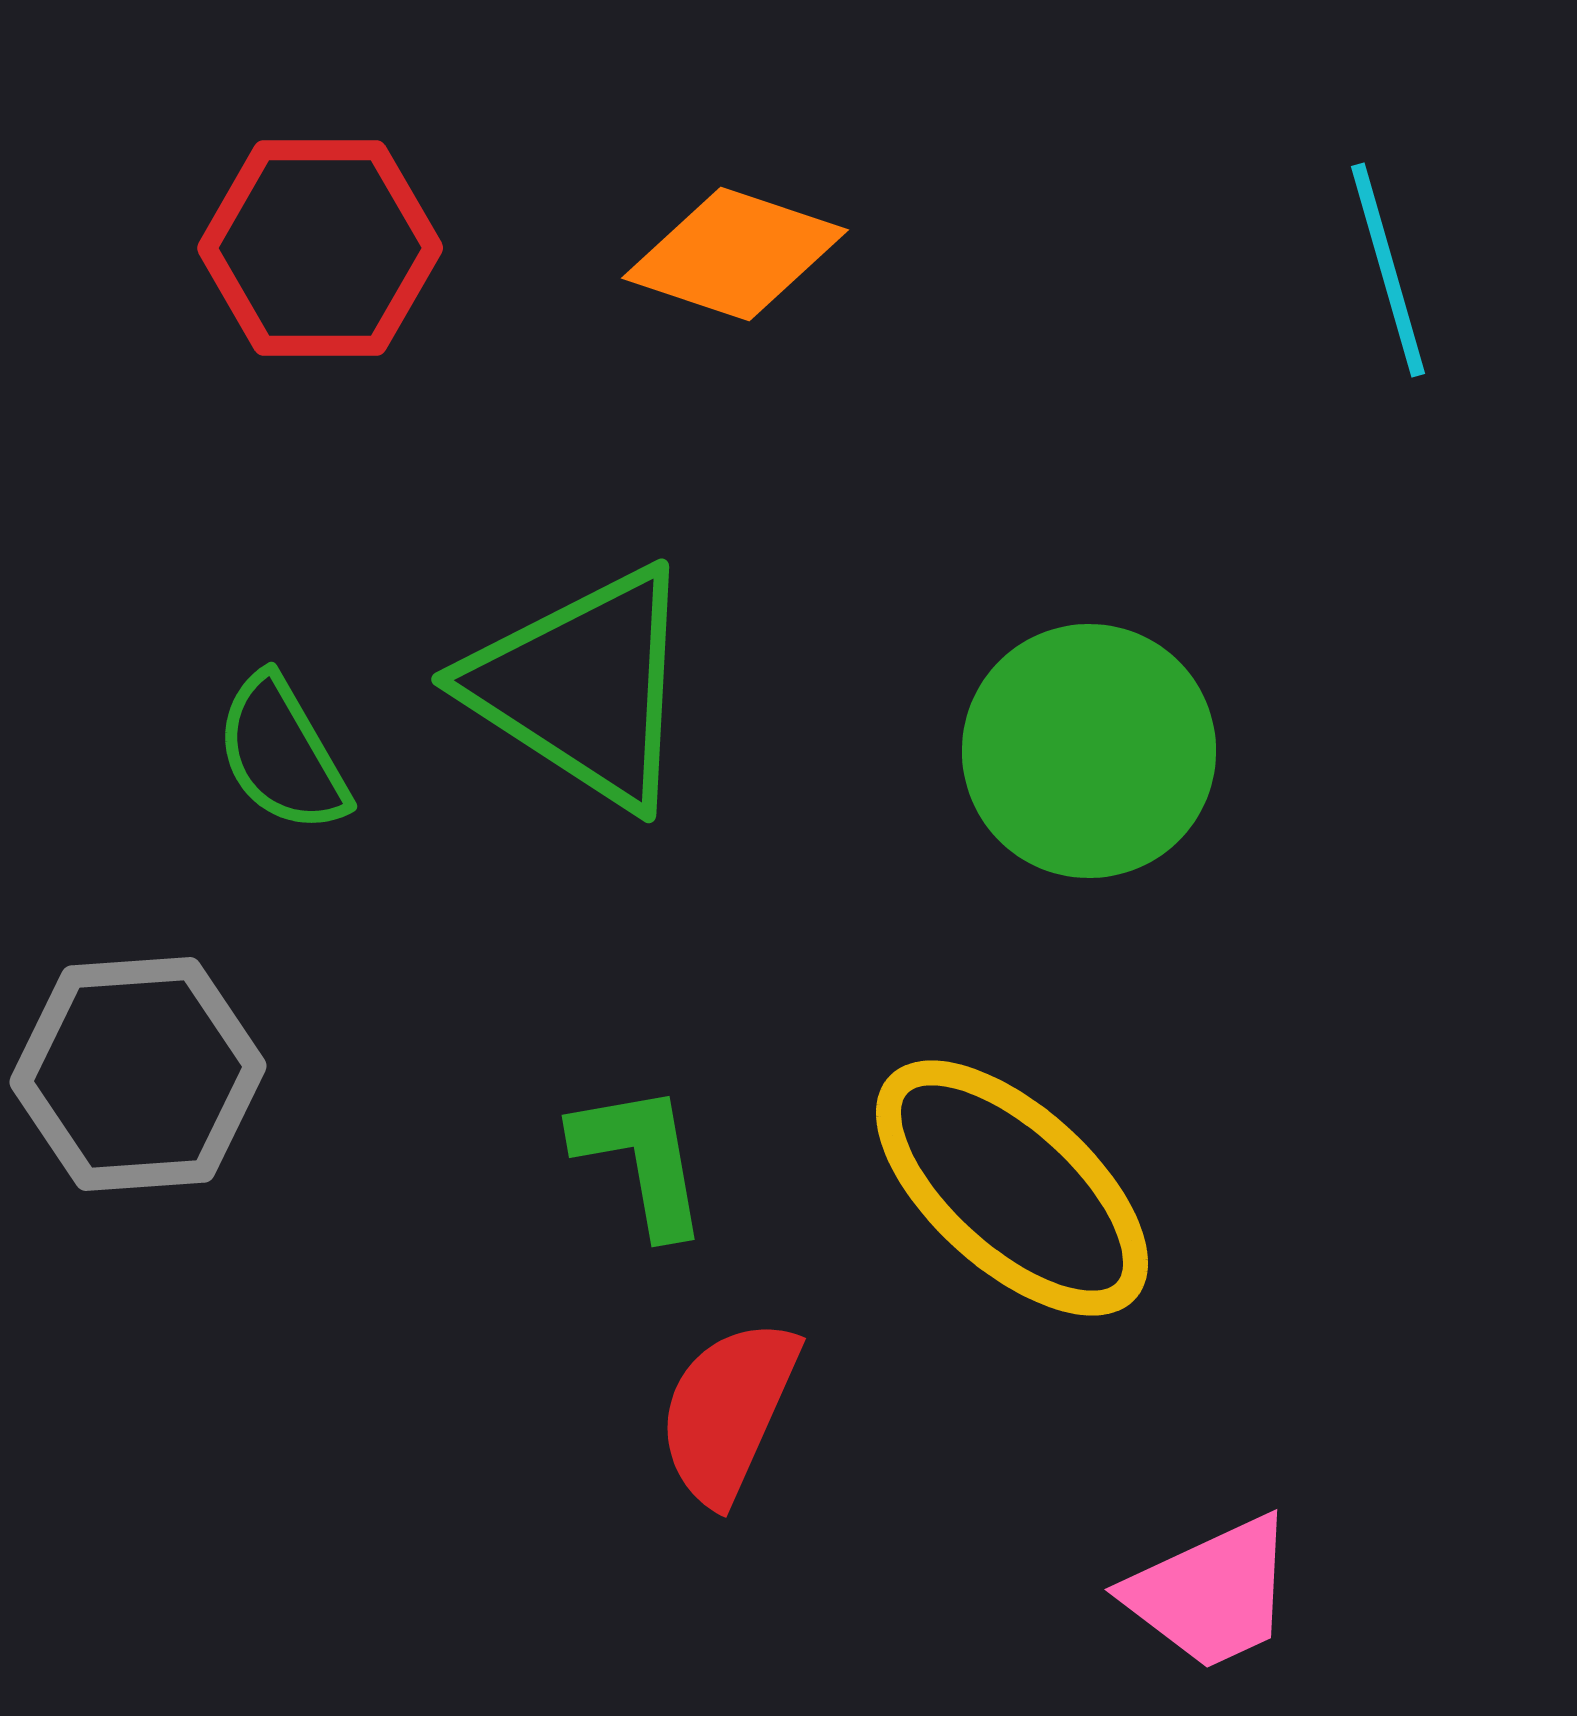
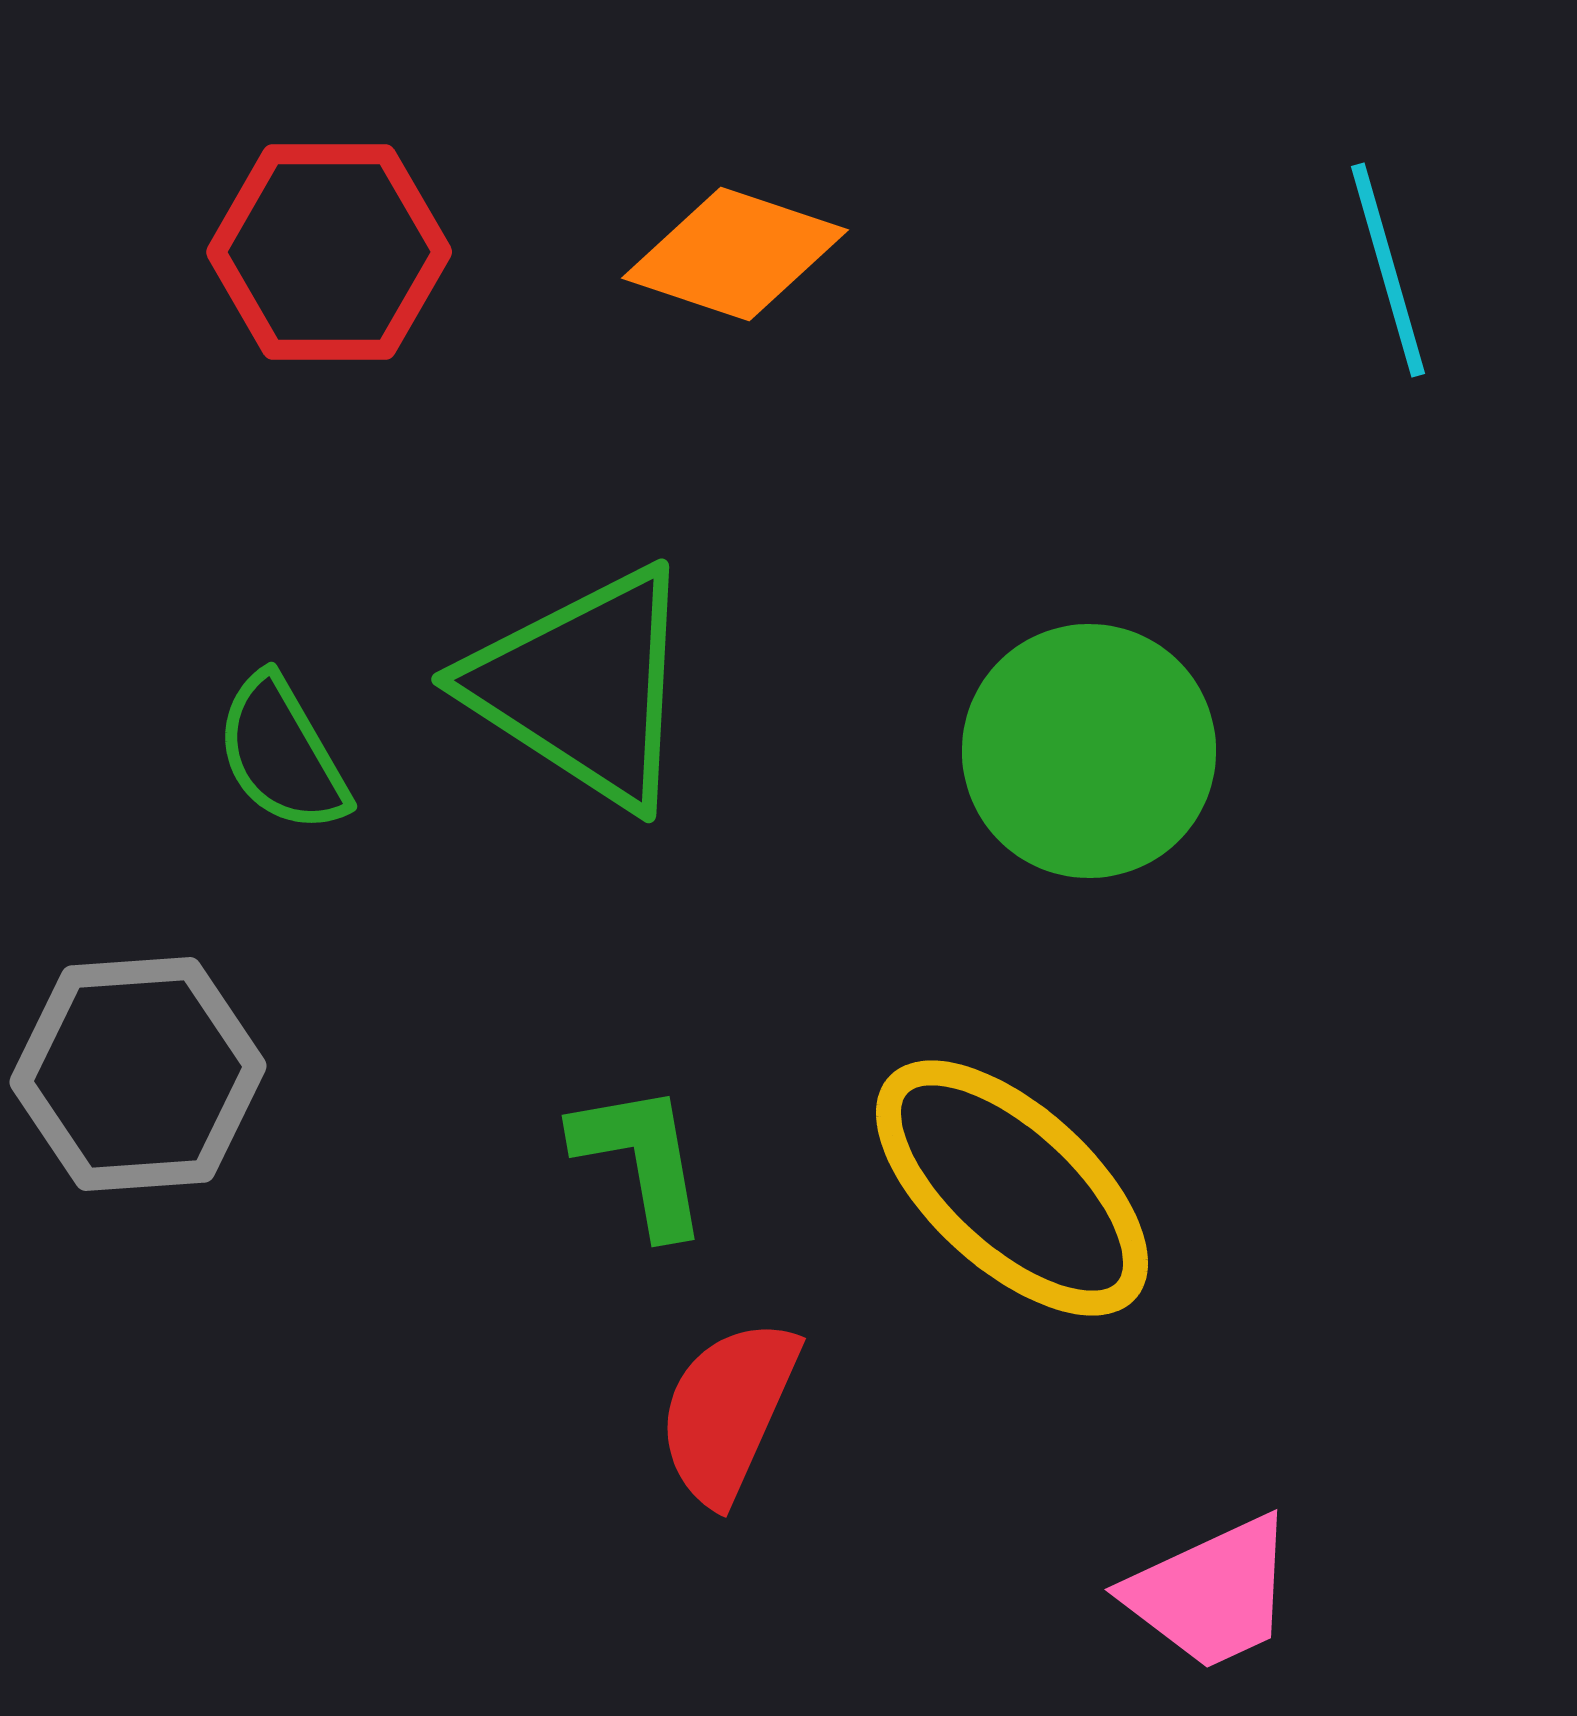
red hexagon: moved 9 px right, 4 px down
